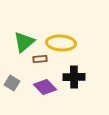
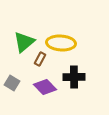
brown rectangle: rotated 56 degrees counterclockwise
